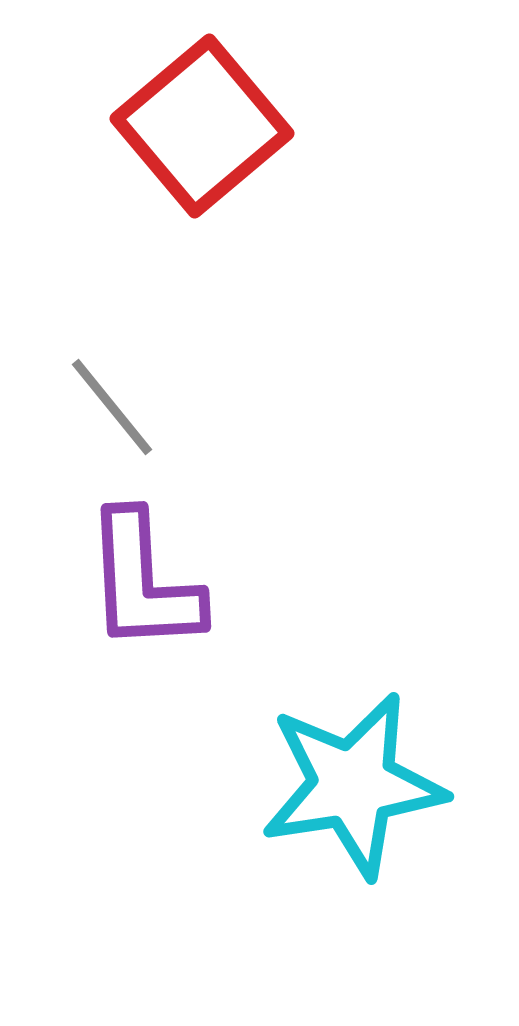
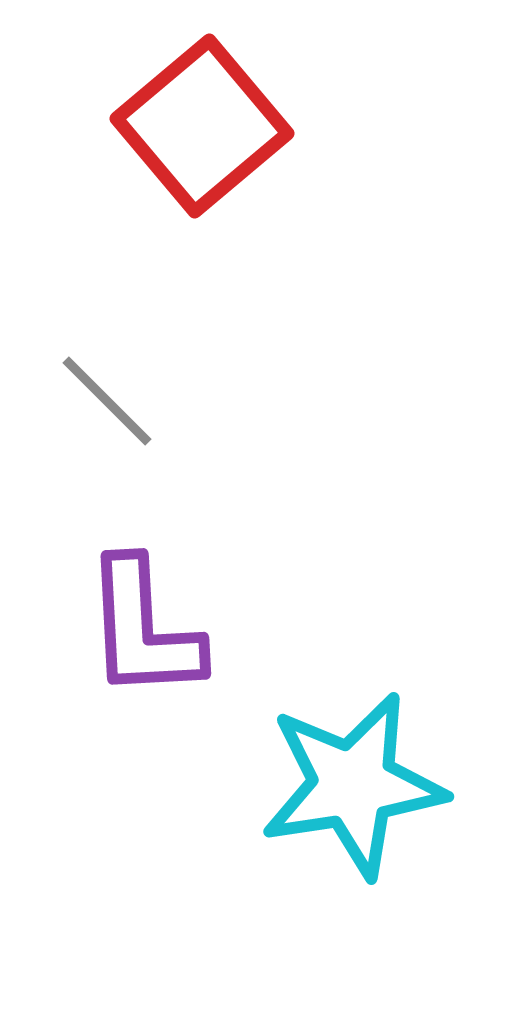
gray line: moved 5 px left, 6 px up; rotated 6 degrees counterclockwise
purple L-shape: moved 47 px down
